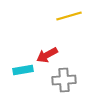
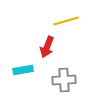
yellow line: moved 3 px left, 5 px down
red arrow: moved 8 px up; rotated 40 degrees counterclockwise
